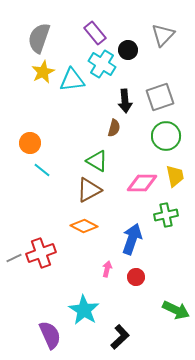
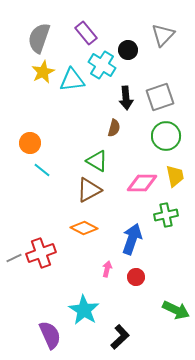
purple rectangle: moved 9 px left
cyan cross: moved 1 px down
black arrow: moved 1 px right, 3 px up
orange diamond: moved 2 px down
